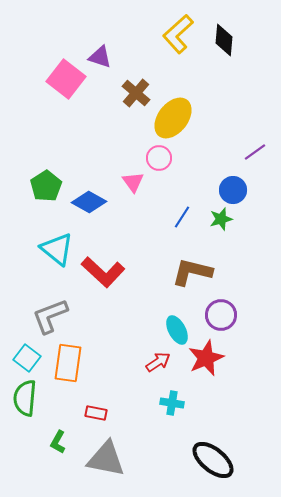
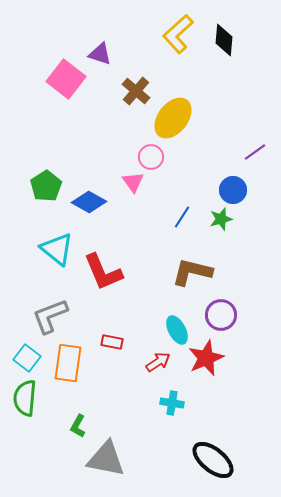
purple triangle: moved 3 px up
brown cross: moved 2 px up
pink circle: moved 8 px left, 1 px up
red L-shape: rotated 24 degrees clockwise
red rectangle: moved 16 px right, 71 px up
green L-shape: moved 20 px right, 16 px up
